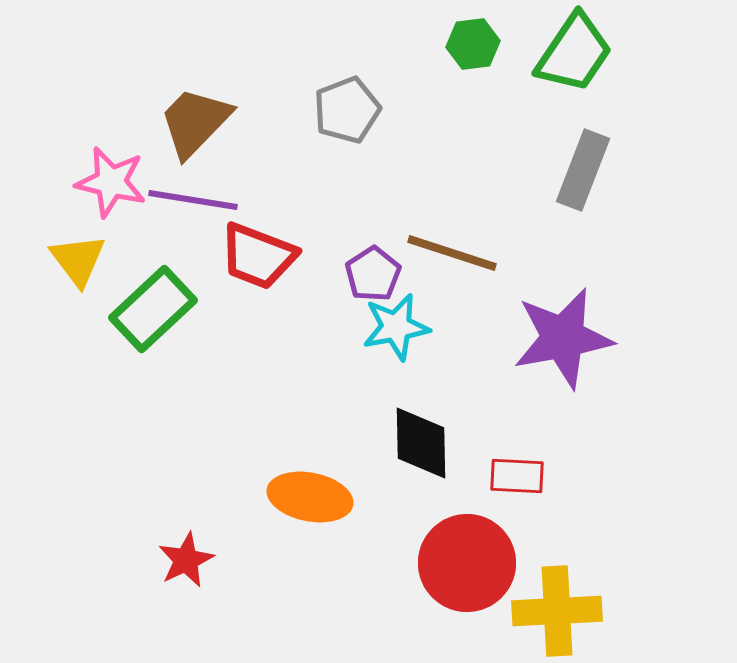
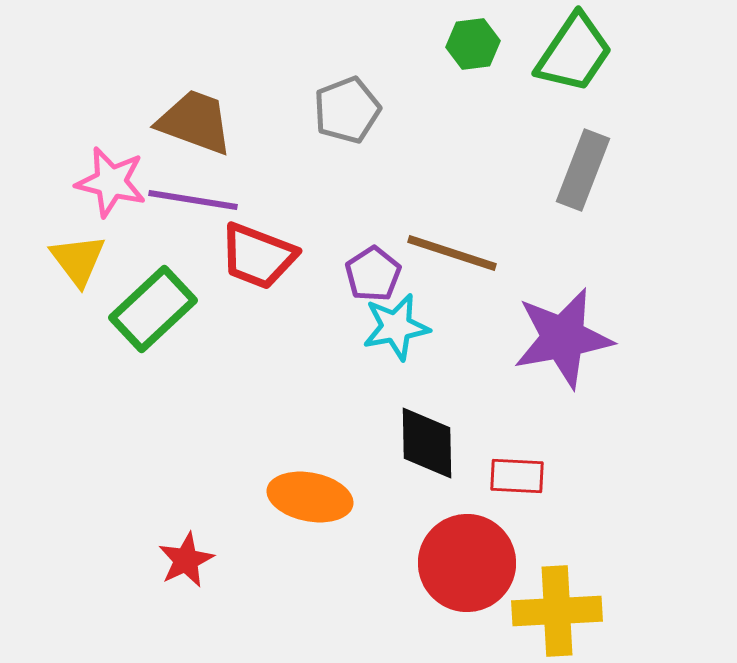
brown trapezoid: rotated 66 degrees clockwise
black diamond: moved 6 px right
